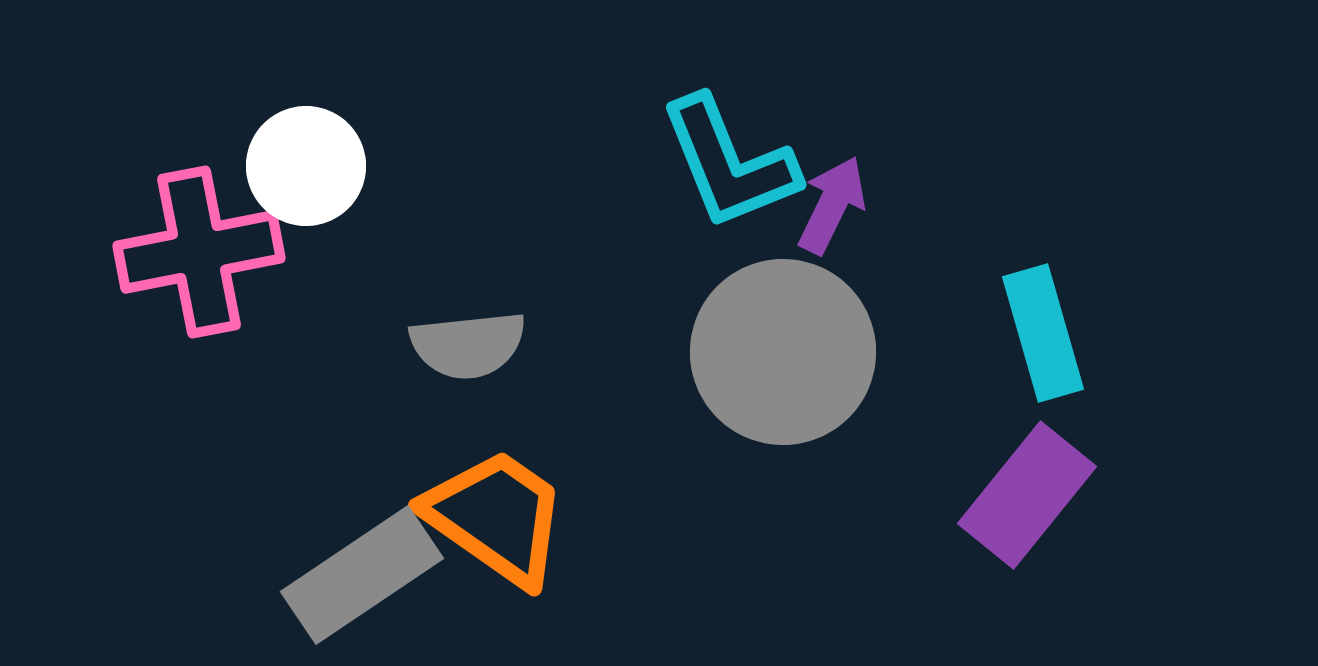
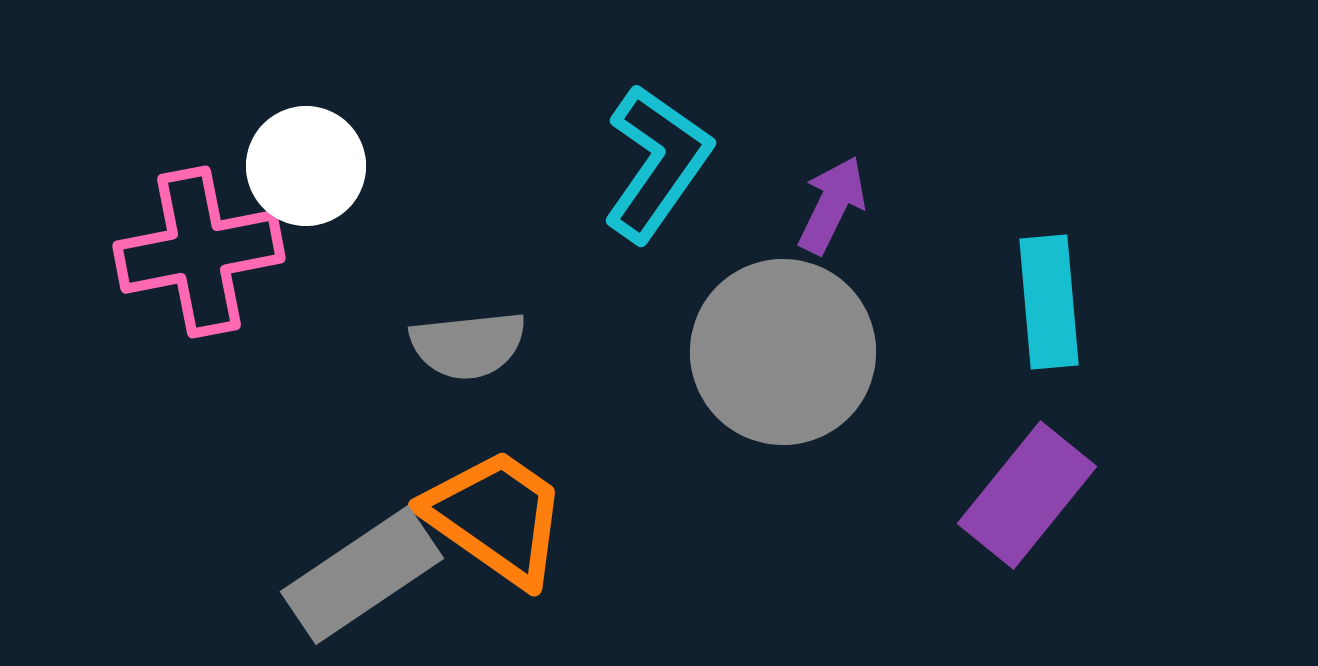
cyan L-shape: moved 72 px left; rotated 123 degrees counterclockwise
cyan rectangle: moved 6 px right, 31 px up; rotated 11 degrees clockwise
